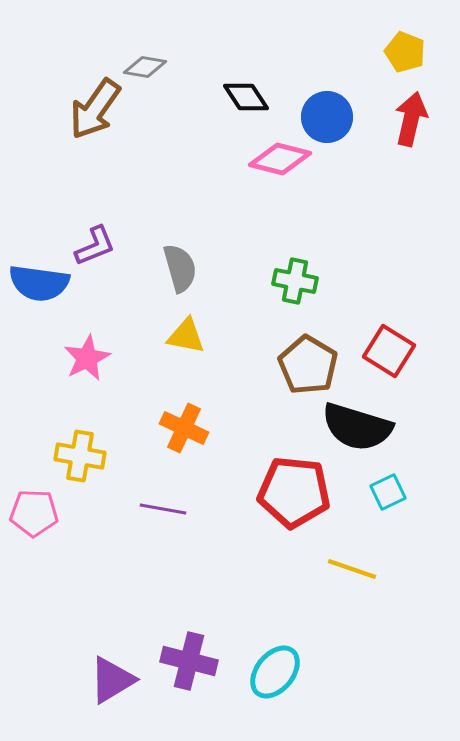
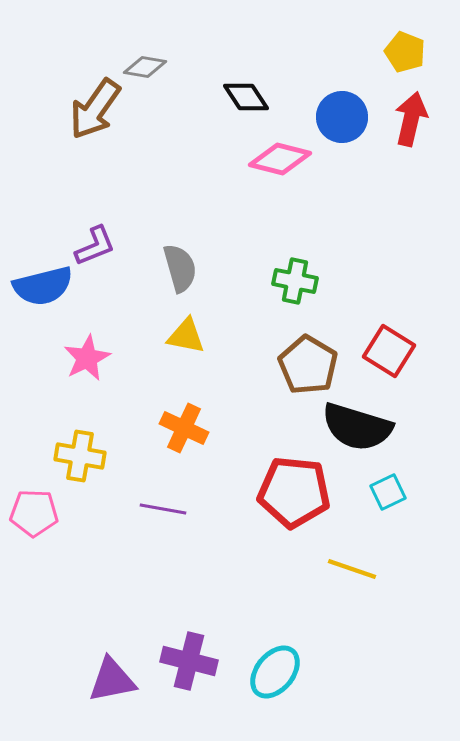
blue circle: moved 15 px right
blue semicircle: moved 4 px right, 3 px down; rotated 22 degrees counterclockwise
purple triangle: rotated 20 degrees clockwise
